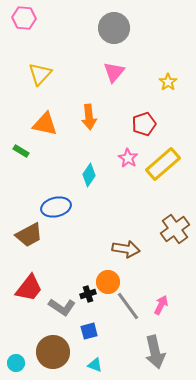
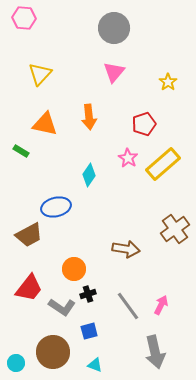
orange circle: moved 34 px left, 13 px up
